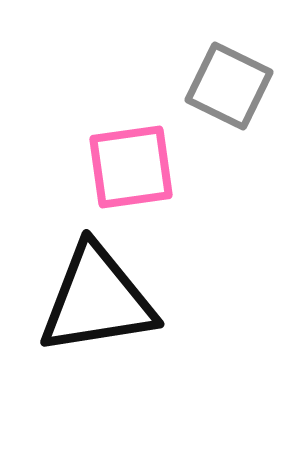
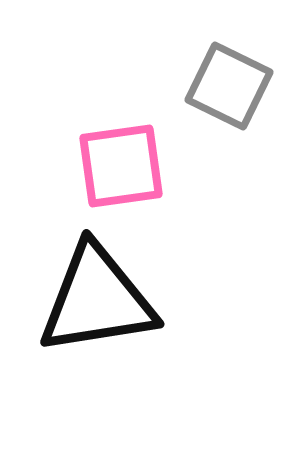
pink square: moved 10 px left, 1 px up
